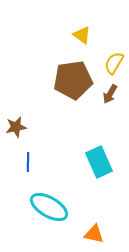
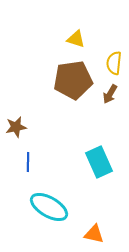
yellow triangle: moved 6 px left, 4 px down; rotated 18 degrees counterclockwise
yellow semicircle: rotated 25 degrees counterclockwise
